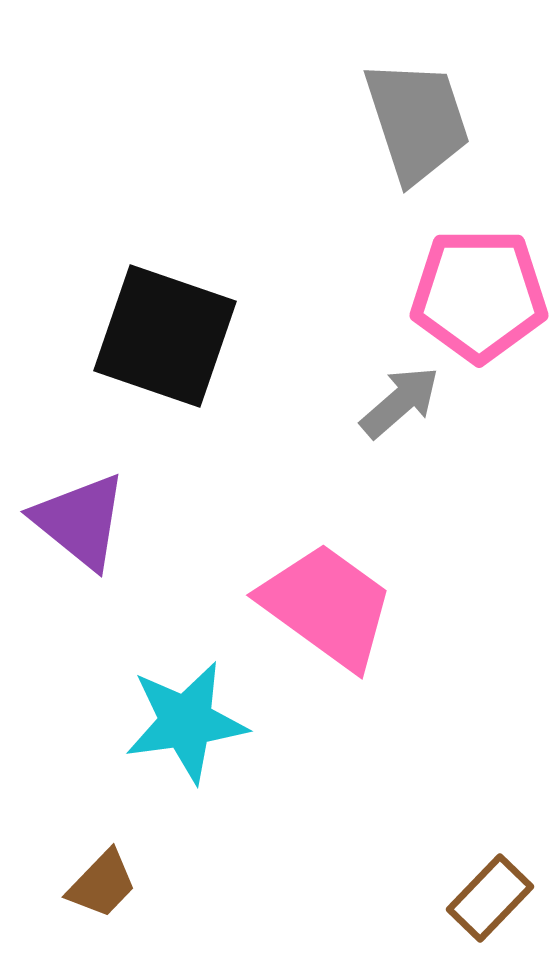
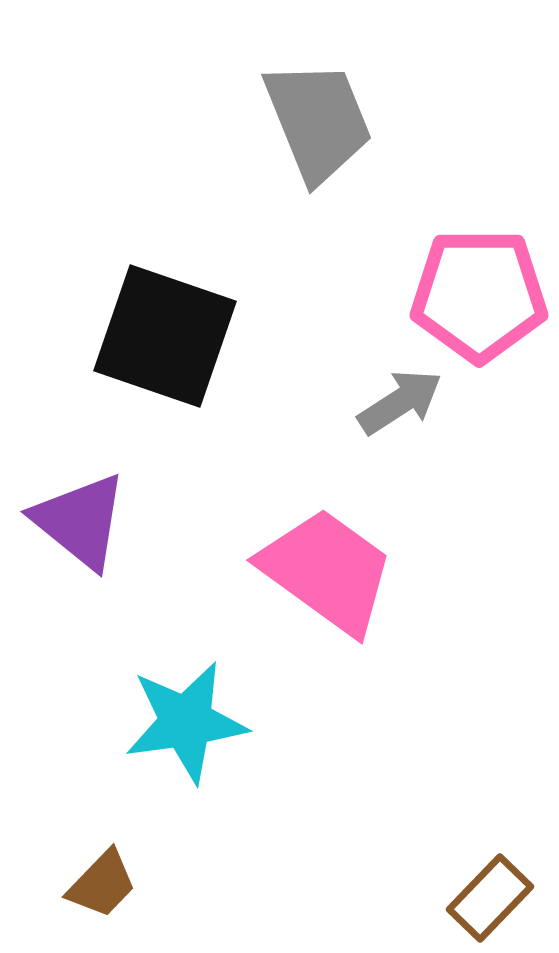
gray trapezoid: moved 99 px left; rotated 4 degrees counterclockwise
gray arrow: rotated 8 degrees clockwise
pink trapezoid: moved 35 px up
